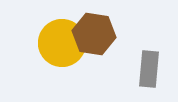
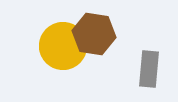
yellow circle: moved 1 px right, 3 px down
